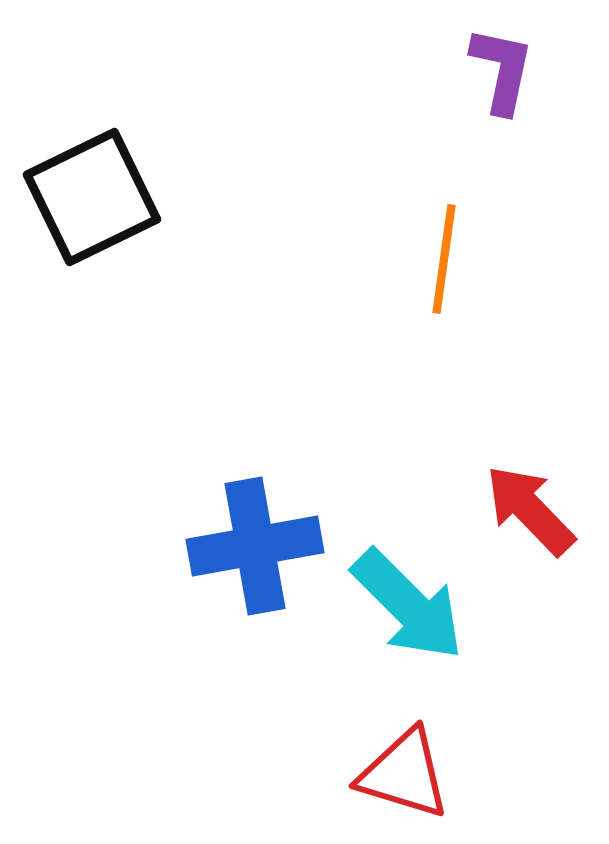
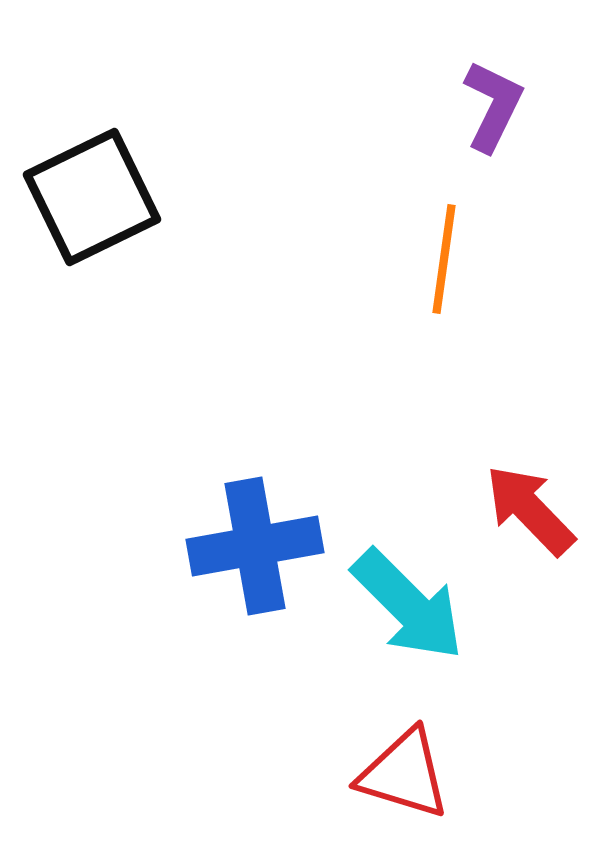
purple L-shape: moved 9 px left, 36 px down; rotated 14 degrees clockwise
